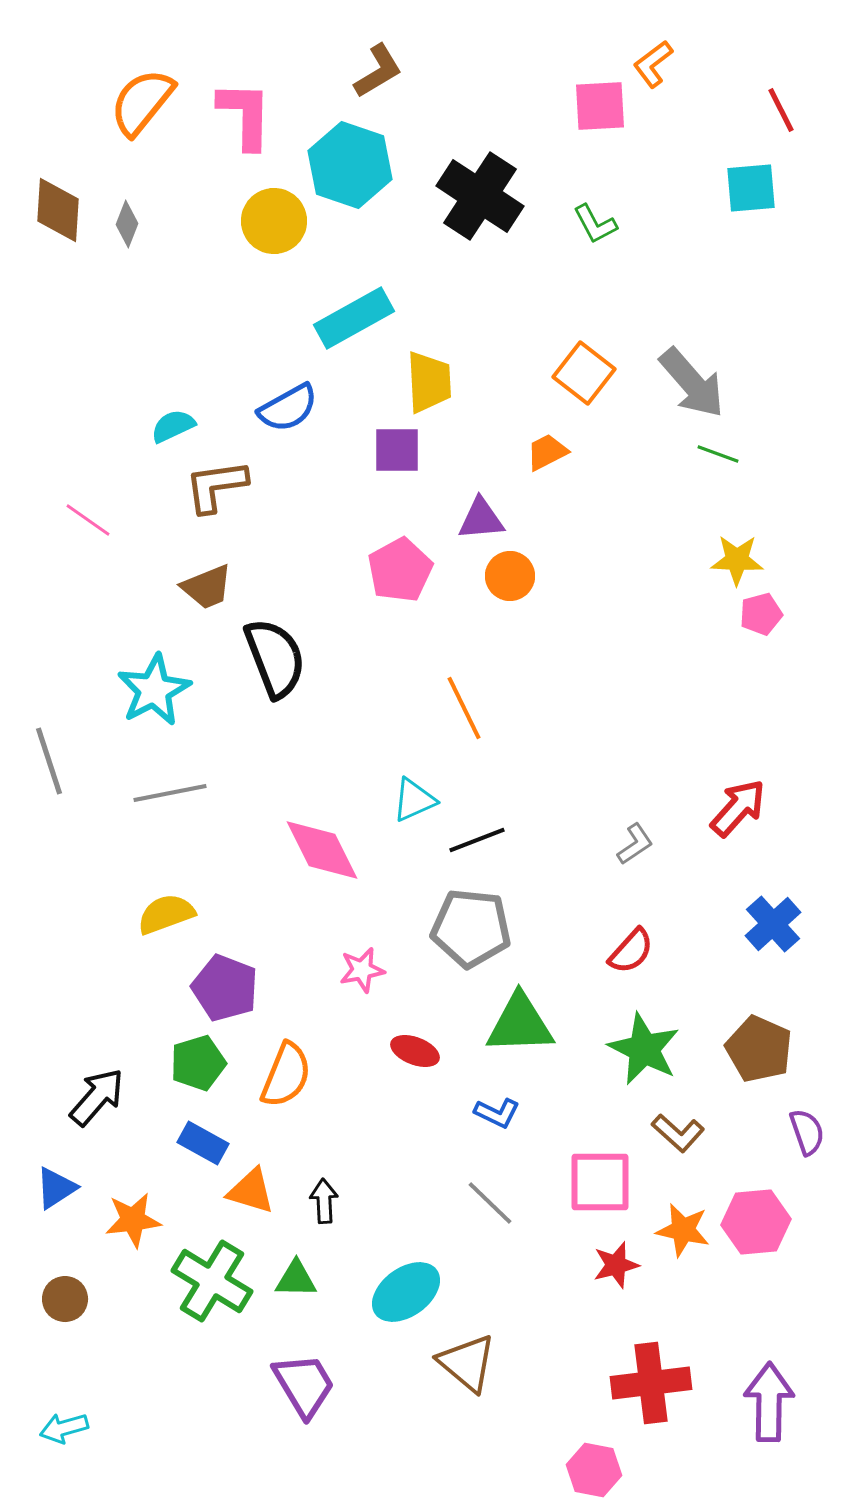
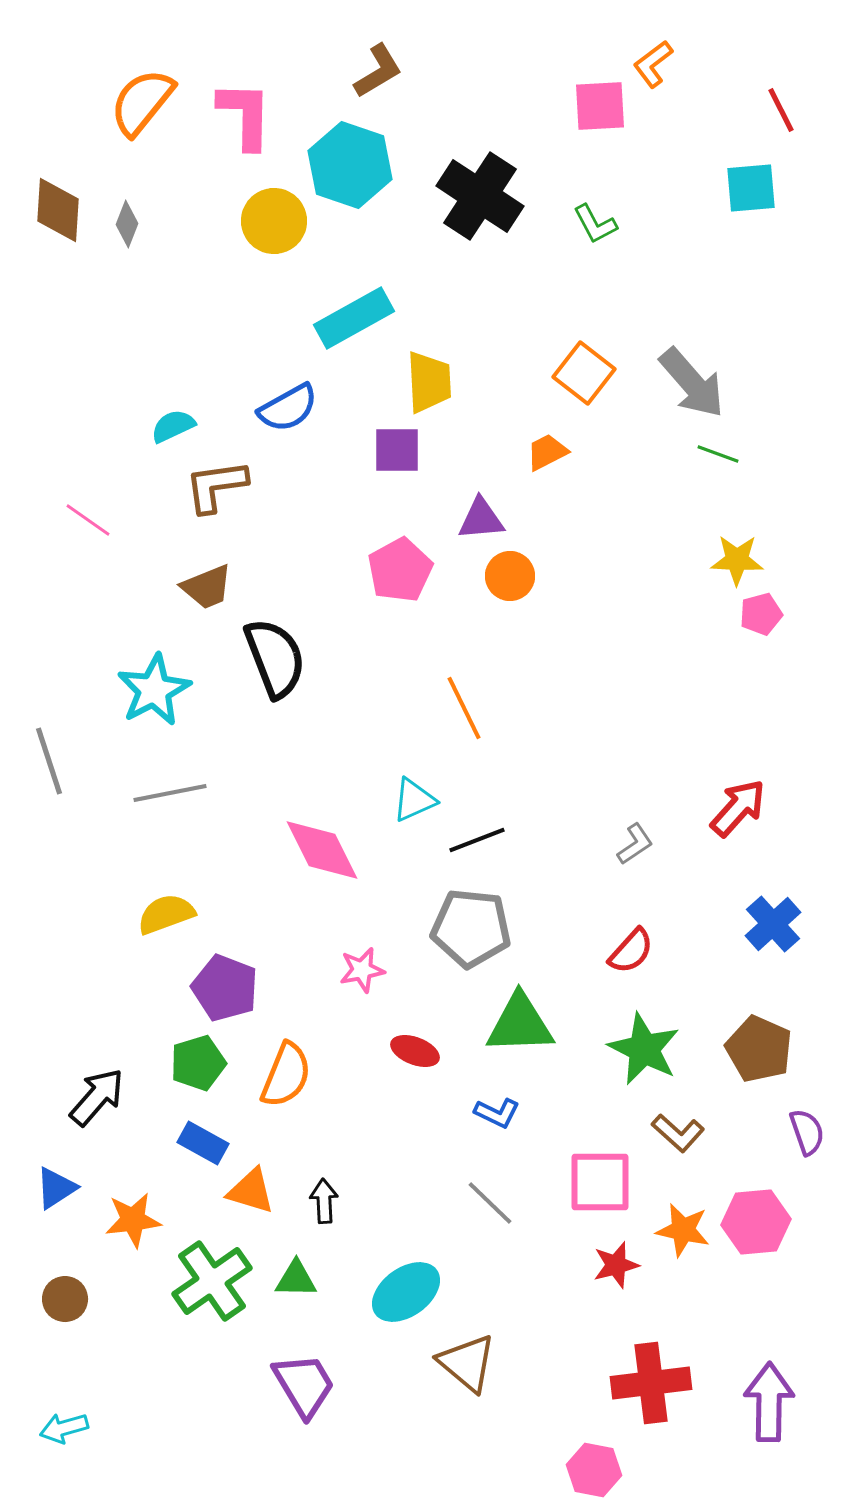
green cross at (212, 1281): rotated 24 degrees clockwise
